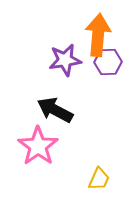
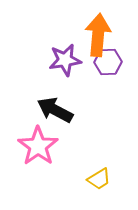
yellow trapezoid: rotated 35 degrees clockwise
